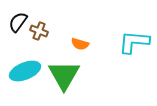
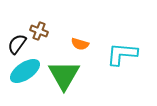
black semicircle: moved 1 px left, 22 px down
cyan L-shape: moved 12 px left, 12 px down
cyan ellipse: rotated 12 degrees counterclockwise
